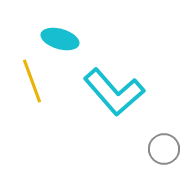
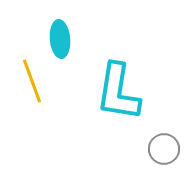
cyan ellipse: rotated 69 degrees clockwise
cyan L-shape: moved 4 px right; rotated 50 degrees clockwise
